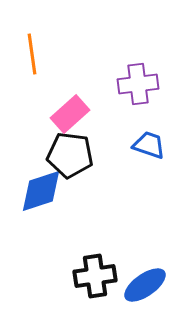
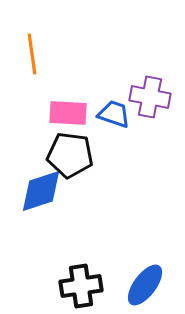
purple cross: moved 12 px right, 13 px down; rotated 18 degrees clockwise
pink rectangle: moved 2 px left, 1 px up; rotated 45 degrees clockwise
blue trapezoid: moved 35 px left, 31 px up
black cross: moved 14 px left, 10 px down
blue ellipse: rotated 18 degrees counterclockwise
